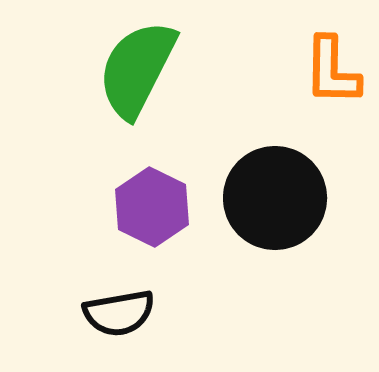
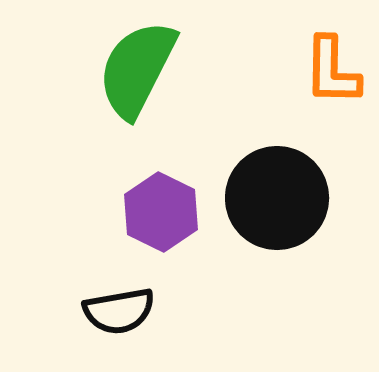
black circle: moved 2 px right
purple hexagon: moved 9 px right, 5 px down
black semicircle: moved 2 px up
